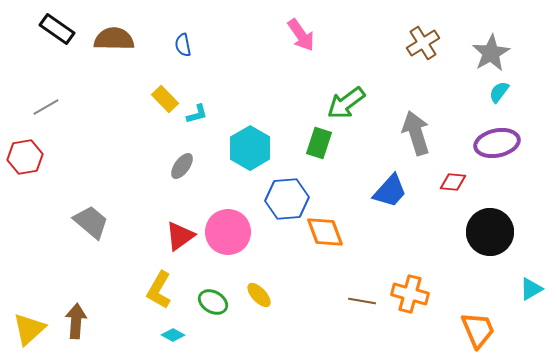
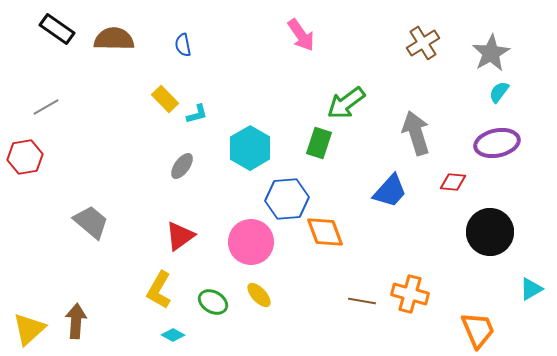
pink circle: moved 23 px right, 10 px down
